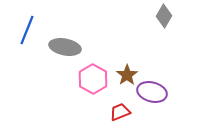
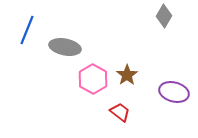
purple ellipse: moved 22 px right
red trapezoid: rotated 60 degrees clockwise
